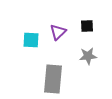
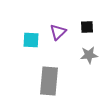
black square: moved 1 px down
gray star: moved 1 px right, 1 px up
gray rectangle: moved 4 px left, 2 px down
